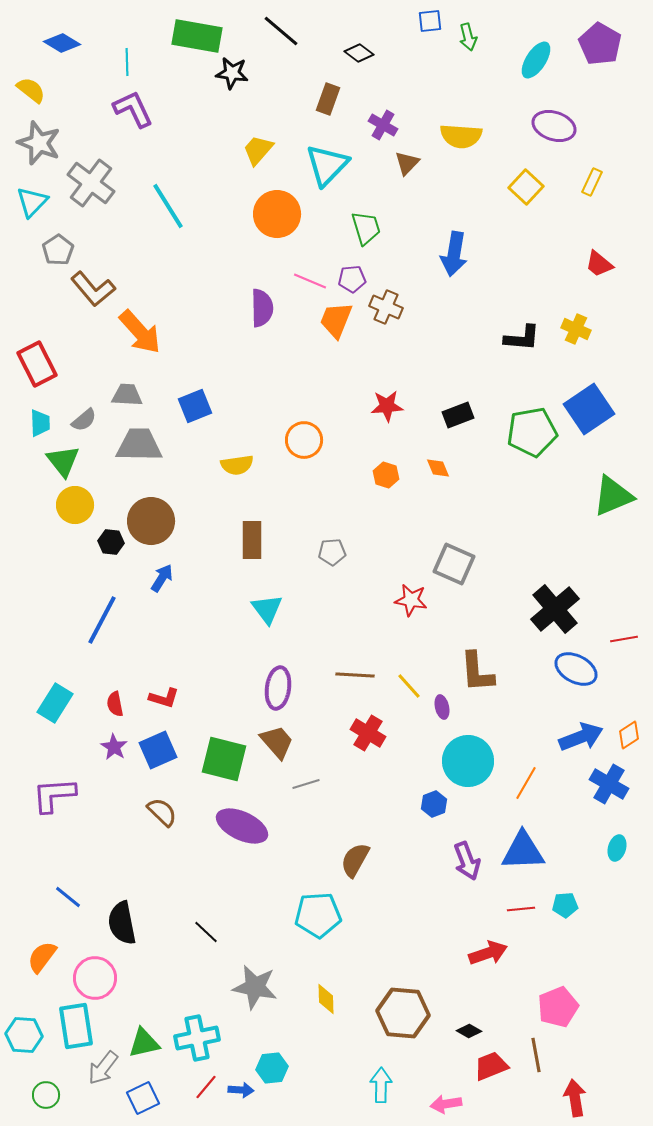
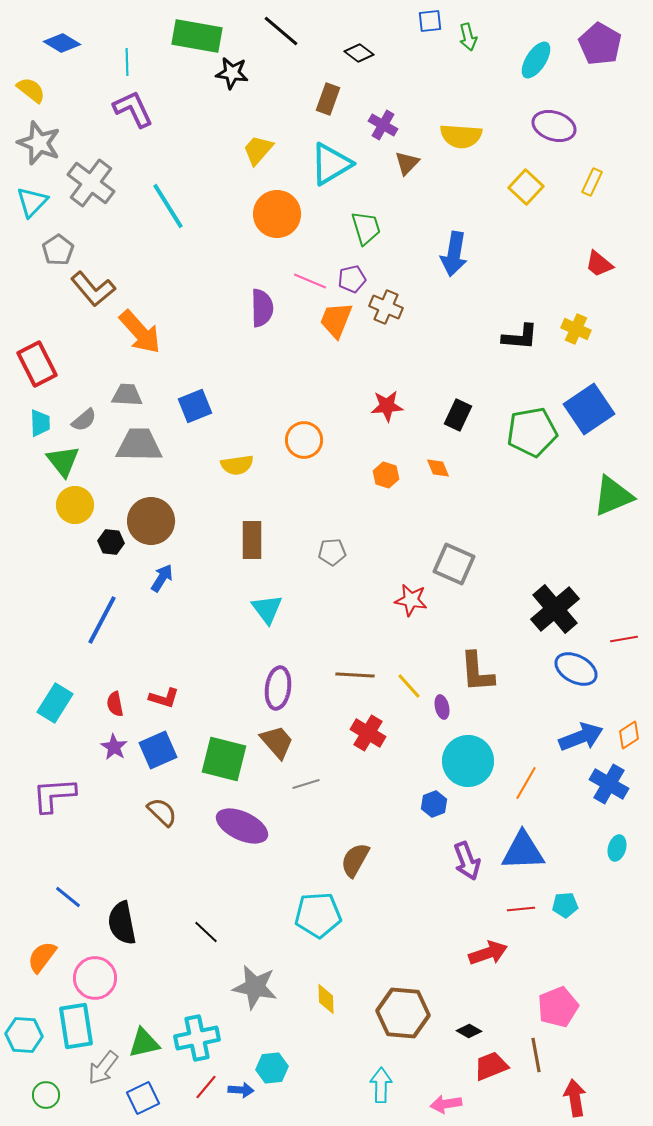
cyan triangle at (327, 165): moved 4 px right, 1 px up; rotated 15 degrees clockwise
purple pentagon at (352, 279): rotated 8 degrees counterclockwise
black L-shape at (522, 338): moved 2 px left, 1 px up
black rectangle at (458, 415): rotated 44 degrees counterclockwise
